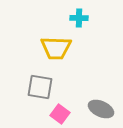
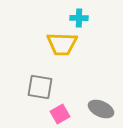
yellow trapezoid: moved 6 px right, 4 px up
pink square: rotated 24 degrees clockwise
